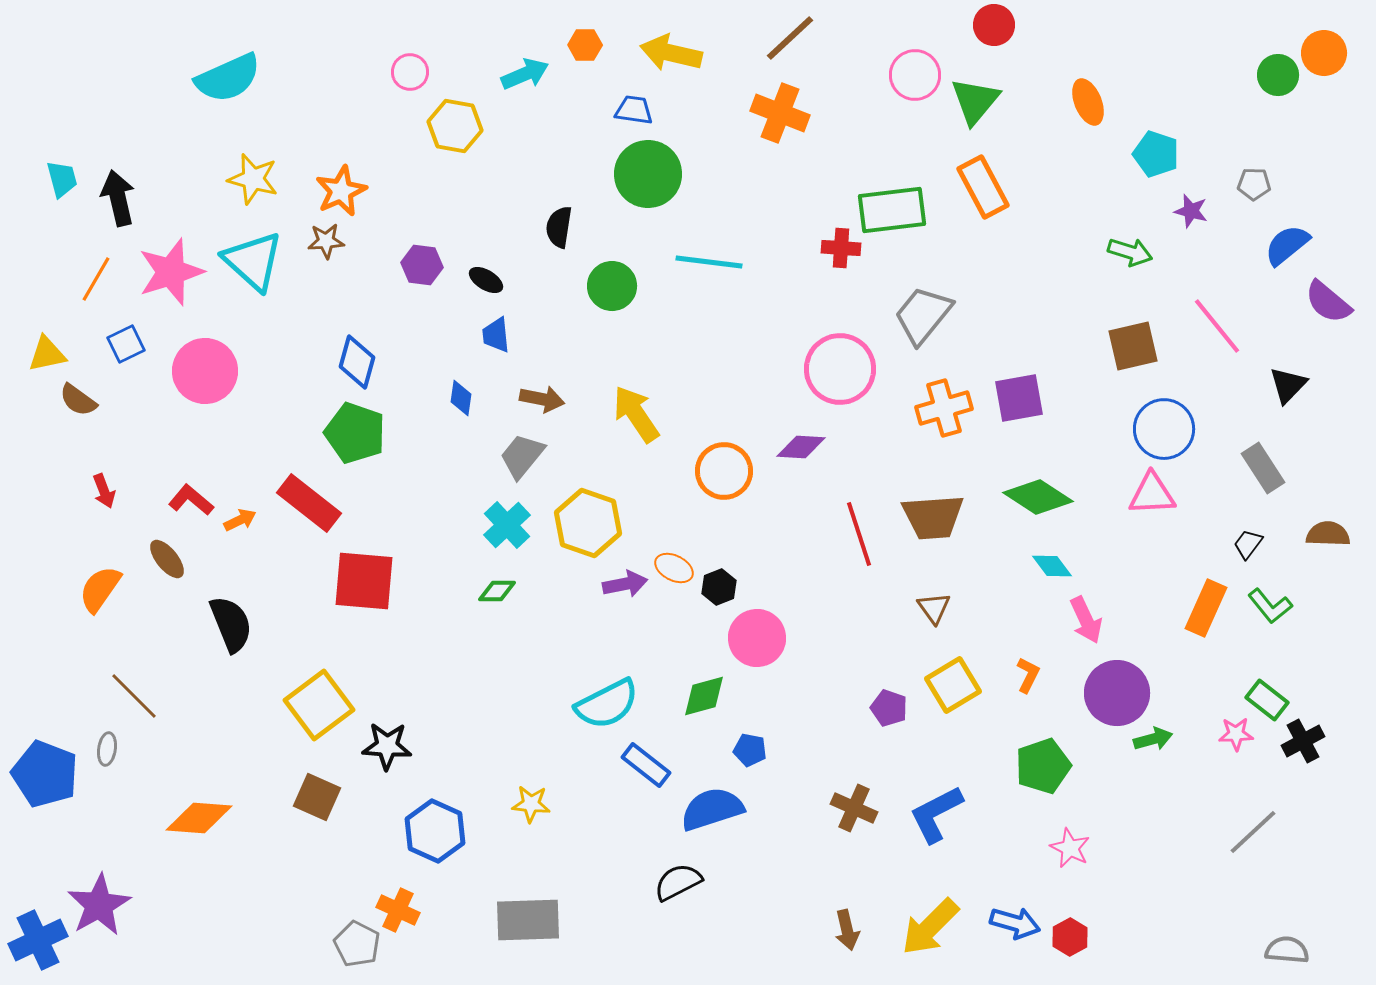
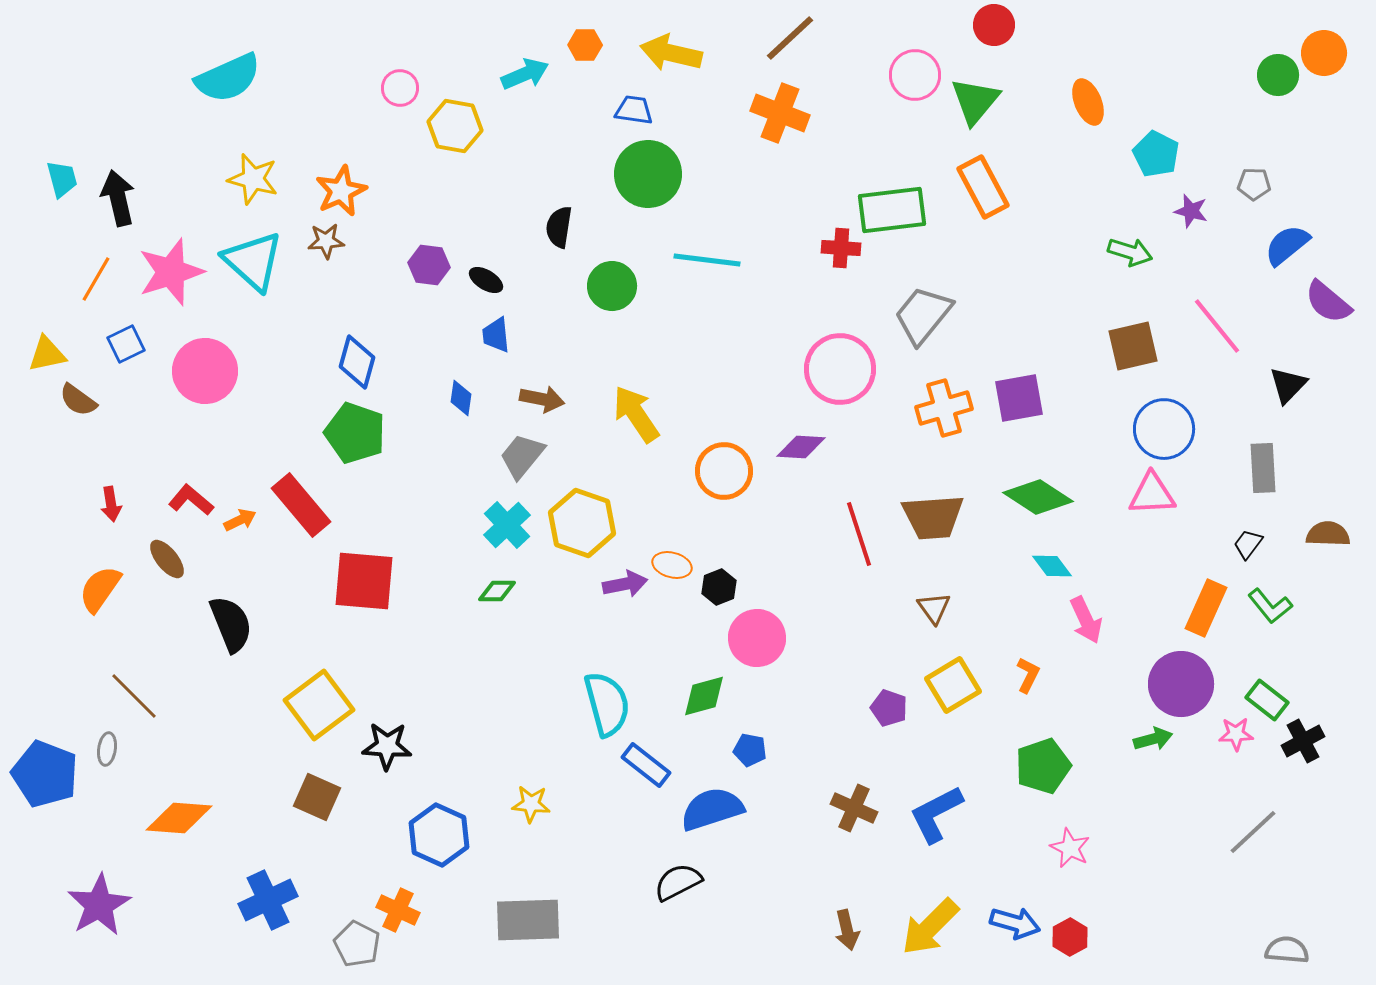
pink circle at (410, 72): moved 10 px left, 16 px down
cyan pentagon at (1156, 154): rotated 9 degrees clockwise
cyan line at (709, 262): moved 2 px left, 2 px up
purple hexagon at (422, 265): moved 7 px right
gray rectangle at (1263, 468): rotated 30 degrees clockwise
red arrow at (104, 491): moved 7 px right, 13 px down; rotated 12 degrees clockwise
red rectangle at (309, 503): moved 8 px left, 2 px down; rotated 12 degrees clockwise
yellow hexagon at (588, 523): moved 6 px left
orange ellipse at (674, 568): moved 2 px left, 3 px up; rotated 12 degrees counterclockwise
purple circle at (1117, 693): moved 64 px right, 9 px up
cyan semicircle at (607, 704): rotated 78 degrees counterclockwise
orange diamond at (199, 818): moved 20 px left
blue hexagon at (435, 831): moved 4 px right, 4 px down
blue cross at (38, 940): moved 230 px right, 40 px up
